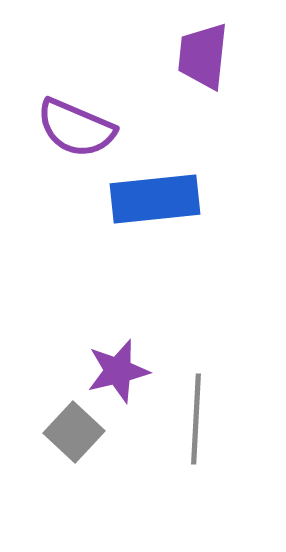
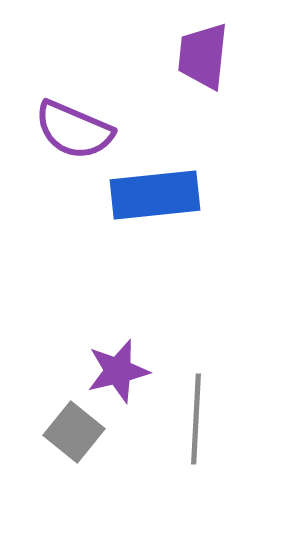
purple semicircle: moved 2 px left, 2 px down
blue rectangle: moved 4 px up
gray square: rotated 4 degrees counterclockwise
